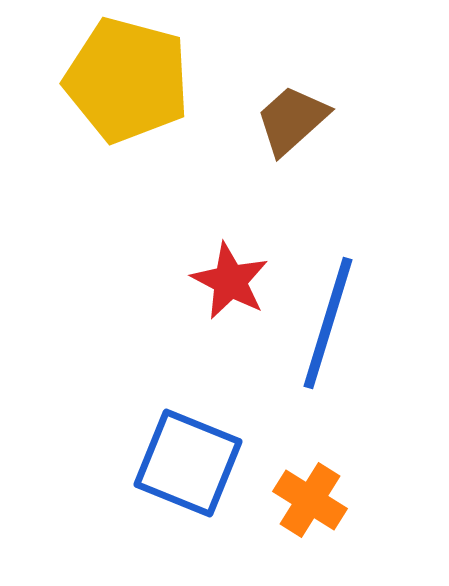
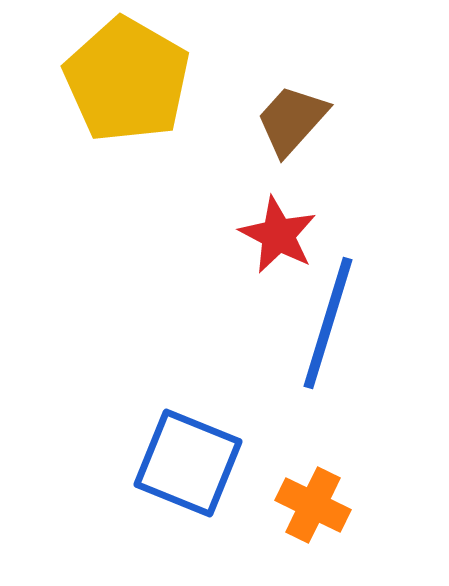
yellow pentagon: rotated 15 degrees clockwise
brown trapezoid: rotated 6 degrees counterclockwise
red star: moved 48 px right, 46 px up
orange cross: moved 3 px right, 5 px down; rotated 6 degrees counterclockwise
